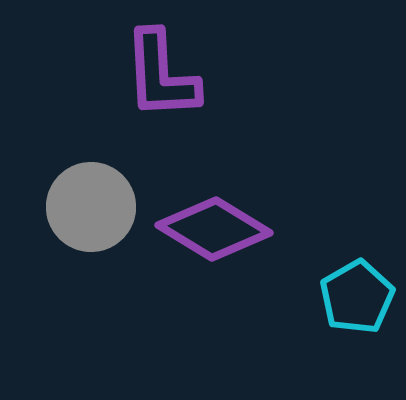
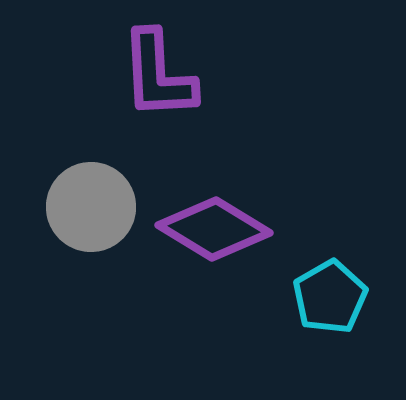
purple L-shape: moved 3 px left
cyan pentagon: moved 27 px left
